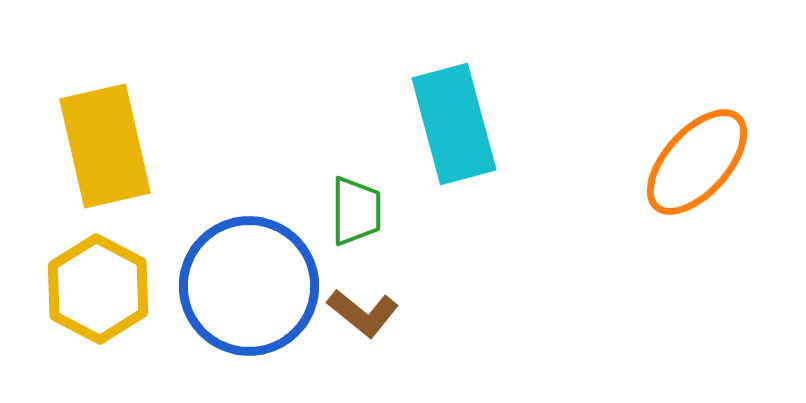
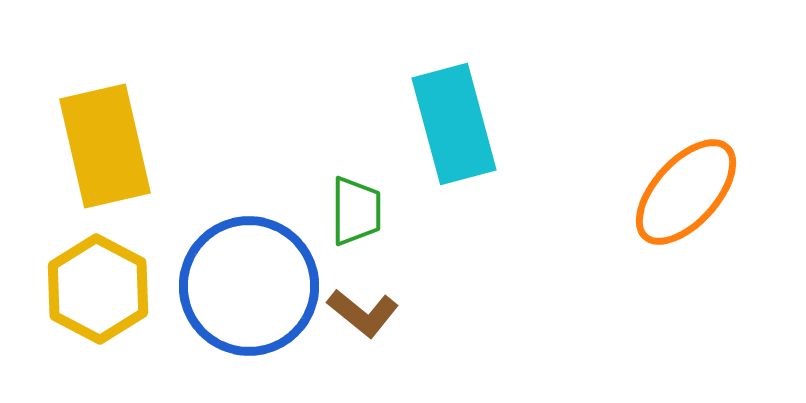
orange ellipse: moved 11 px left, 30 px down
